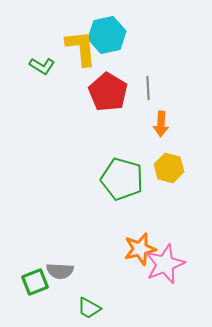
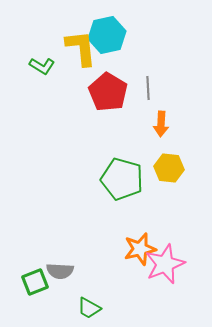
yellow hexagon: rotated 8 degrees counterclockwise
